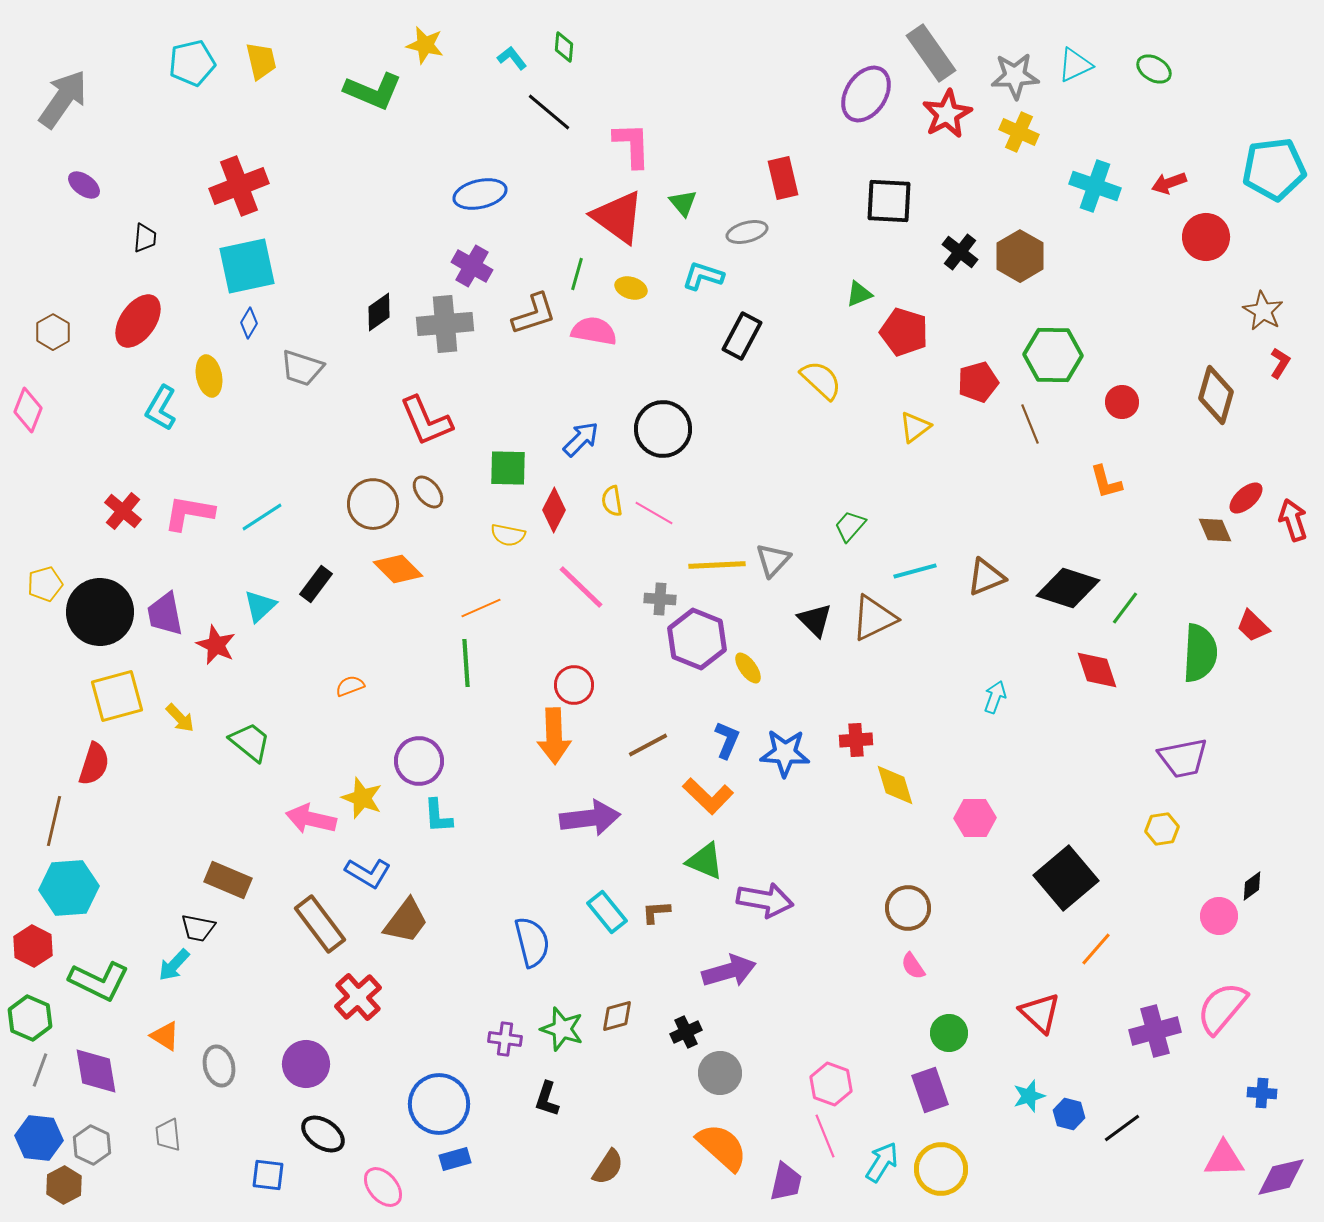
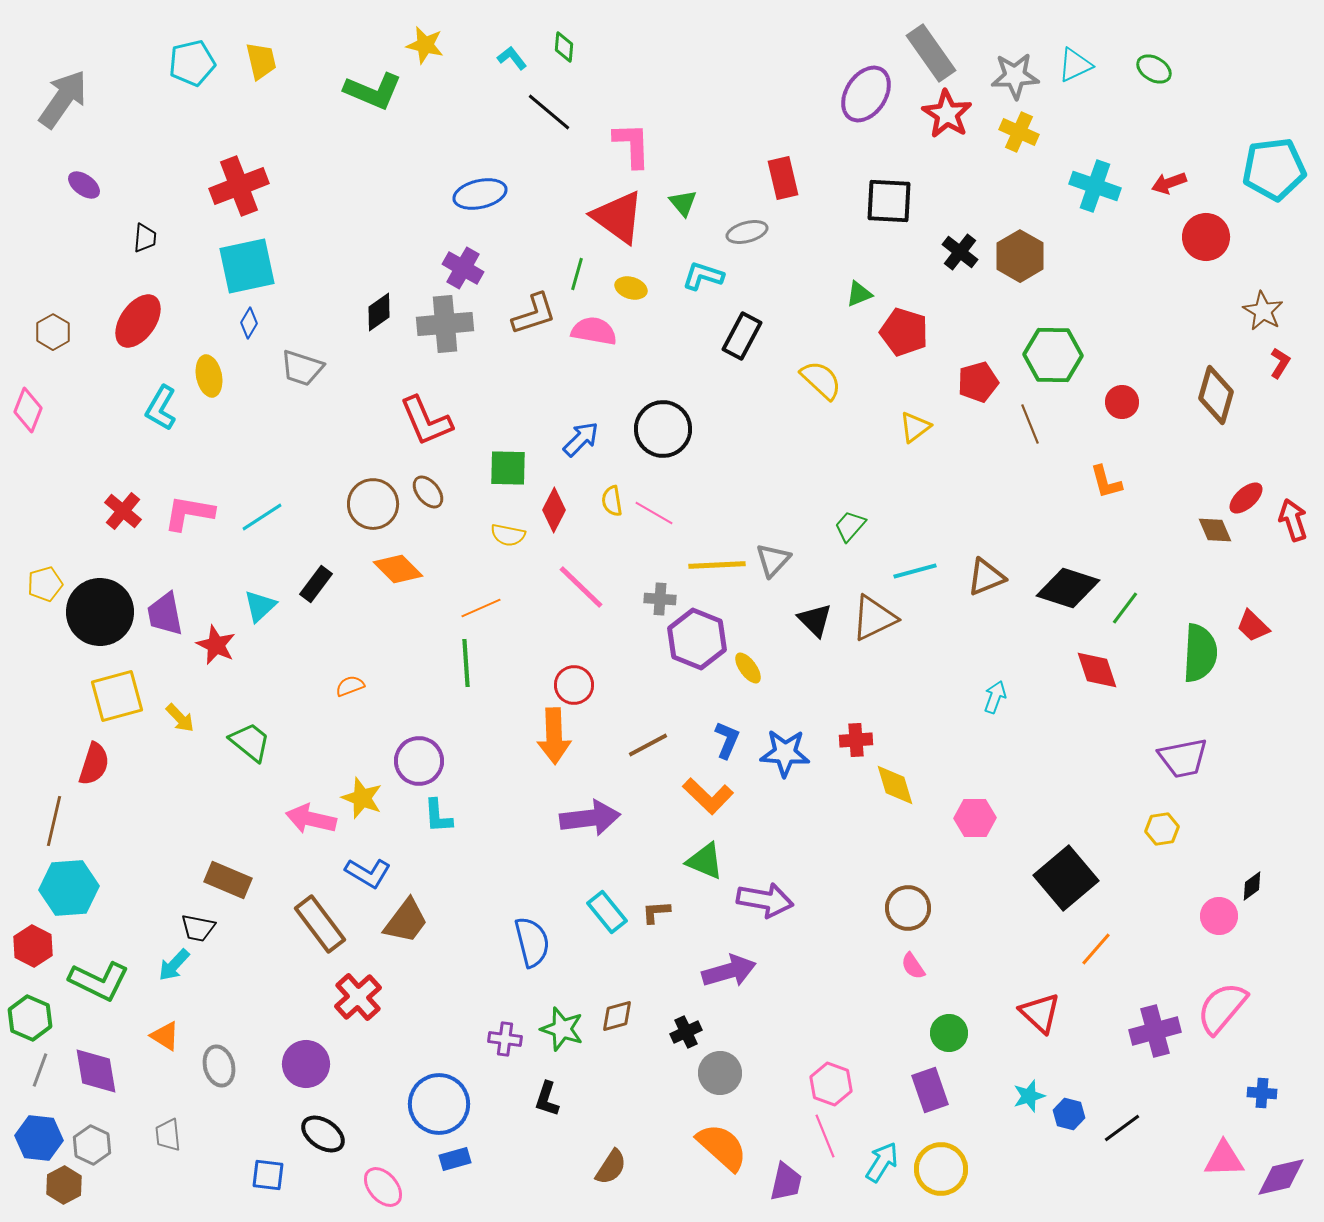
red star at (947, 114): rotated 12 degrees counterclockwise
purple cross at (472, 266): moved 9 px left, 2 px down
brown semicircle at (608, 1167): moved 3 px right
